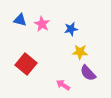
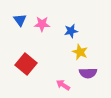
blue triangle: rotated 40 degrees clockwise
pink star: rotated 28 degrees counterclockwise
blue star: moved 2 px down
yellow star: rotated 21 degrees clockwise
purple semicircle: rotated 48 degrees counterclockwise
